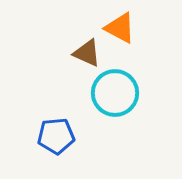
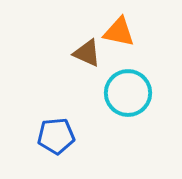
orange triangle: moved 1 px left, 4 px down; rotated 16 degrees counterclockwise
cyan circle: moved 13 px right
